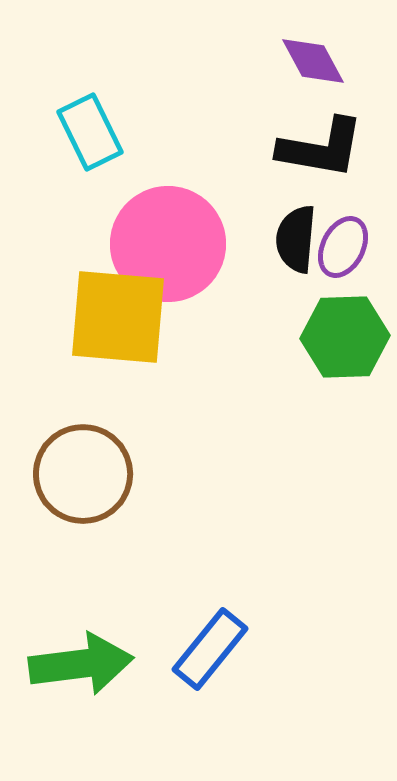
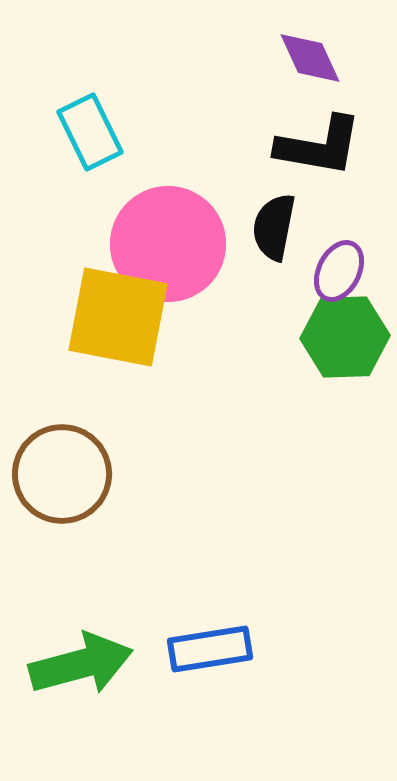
purple diamond: moved 3 px left, 3 px up; rotated 4 degrees clockwise
black L-shape: moved 2 px left, 2 px up
black semicircle: moved 22 px left, 12 px up; rotated 6 degrees clockwise
purple ellipse: moved 4 px left, 24 px down
yellow square: rotated 6 degrees clockwise
brown circle: moved 21 px left
blue rectangle: rotated 42 degrees clockwise
green arrow: rotated 8 degrees counterclockwise
